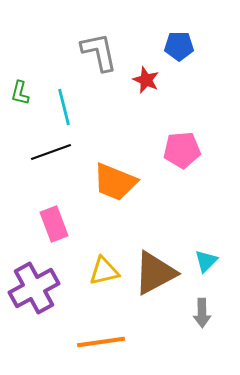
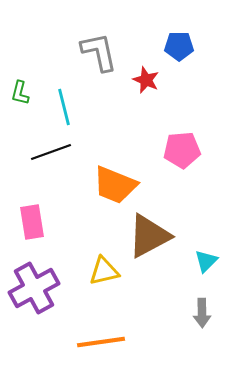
orange trapezoid: moved 3 px down
pink rectangle: moved 22 px left, 2 px up; rotated 12 degrees clockwise
brown triangle: moved 6 px left, 37 px up
